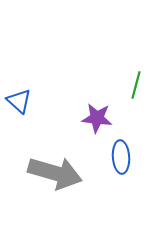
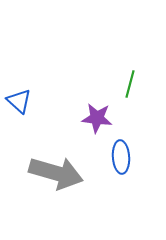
green line: moved 6 px left, 1 px up
gray arrow: moved 1 px right
